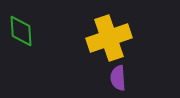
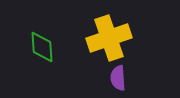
green diamond: moved 21 px right, 16 px down
